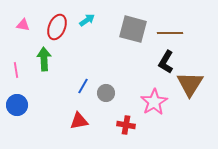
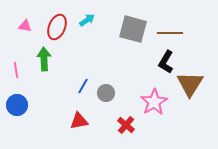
pink triangle: moved 2 px right, 1 px down
red cross: rotated 30 degrees clockwise
